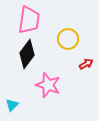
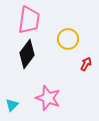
red arrow: rotated 32 degrees counterclockwise
pink star: moved 13 px down
